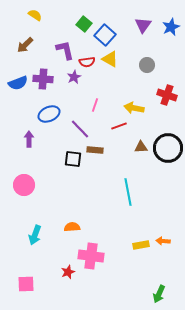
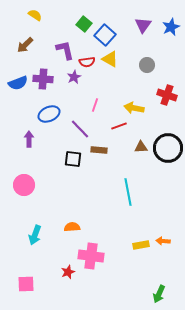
brown rectangle: moved 4 px right
